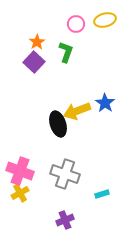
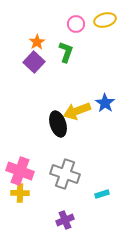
yellow cross: rotated 30 degrees clockwise
